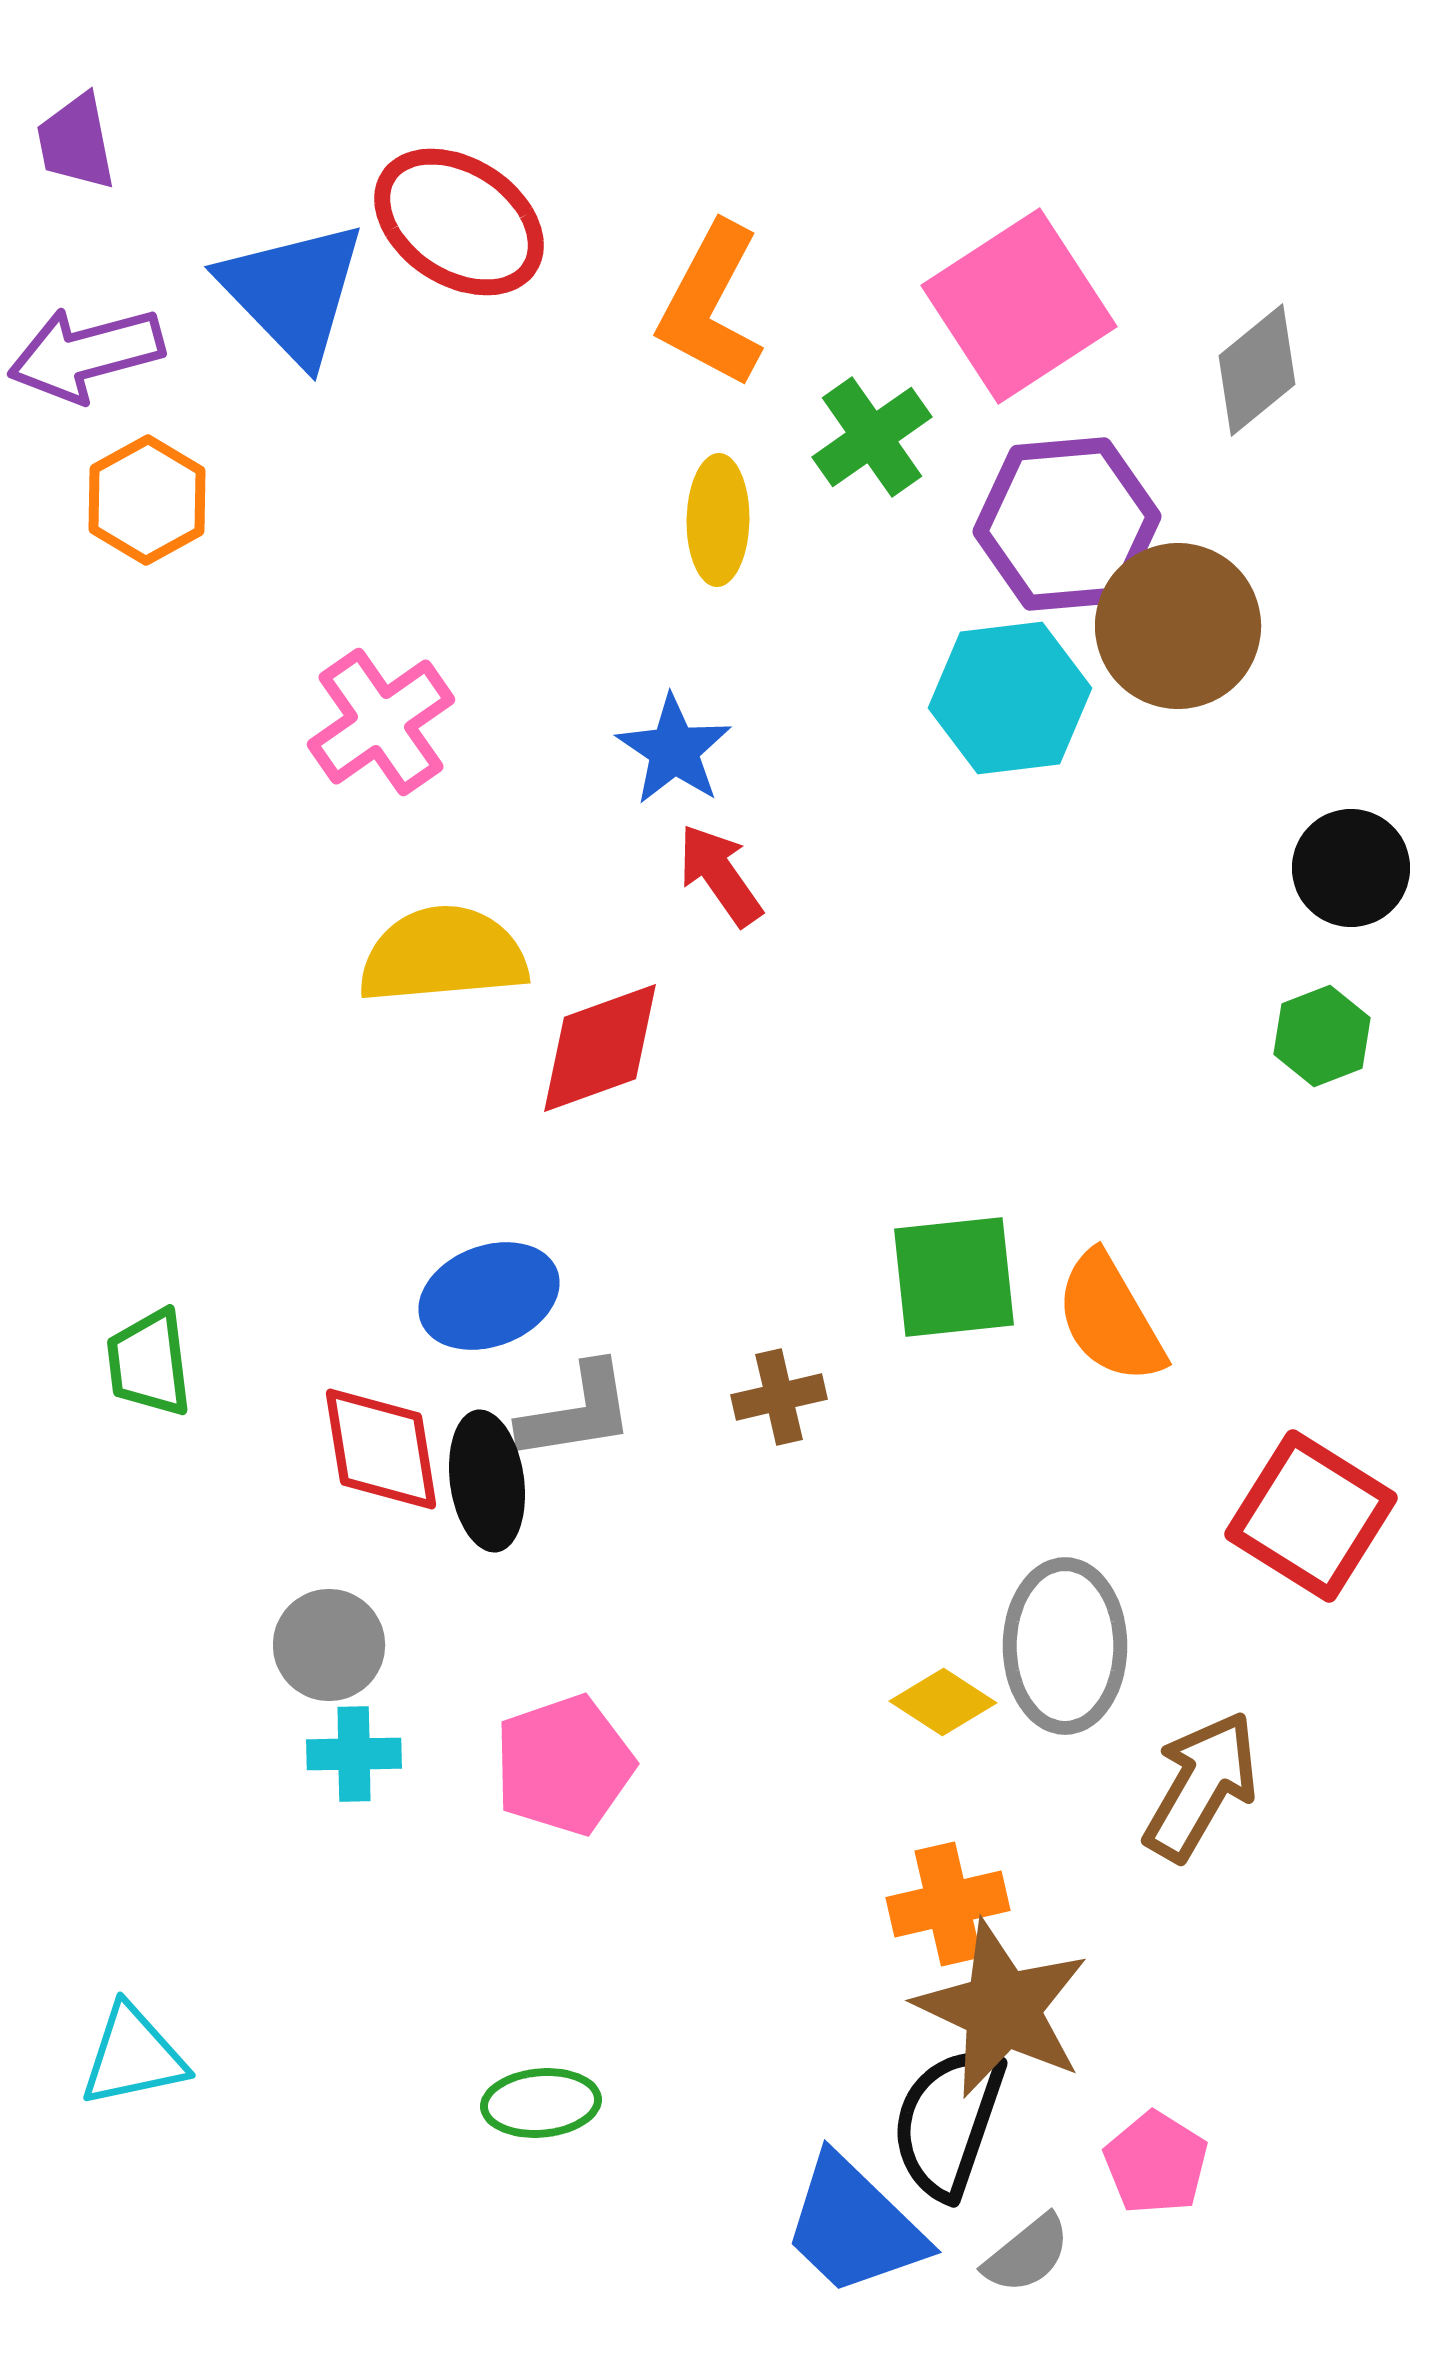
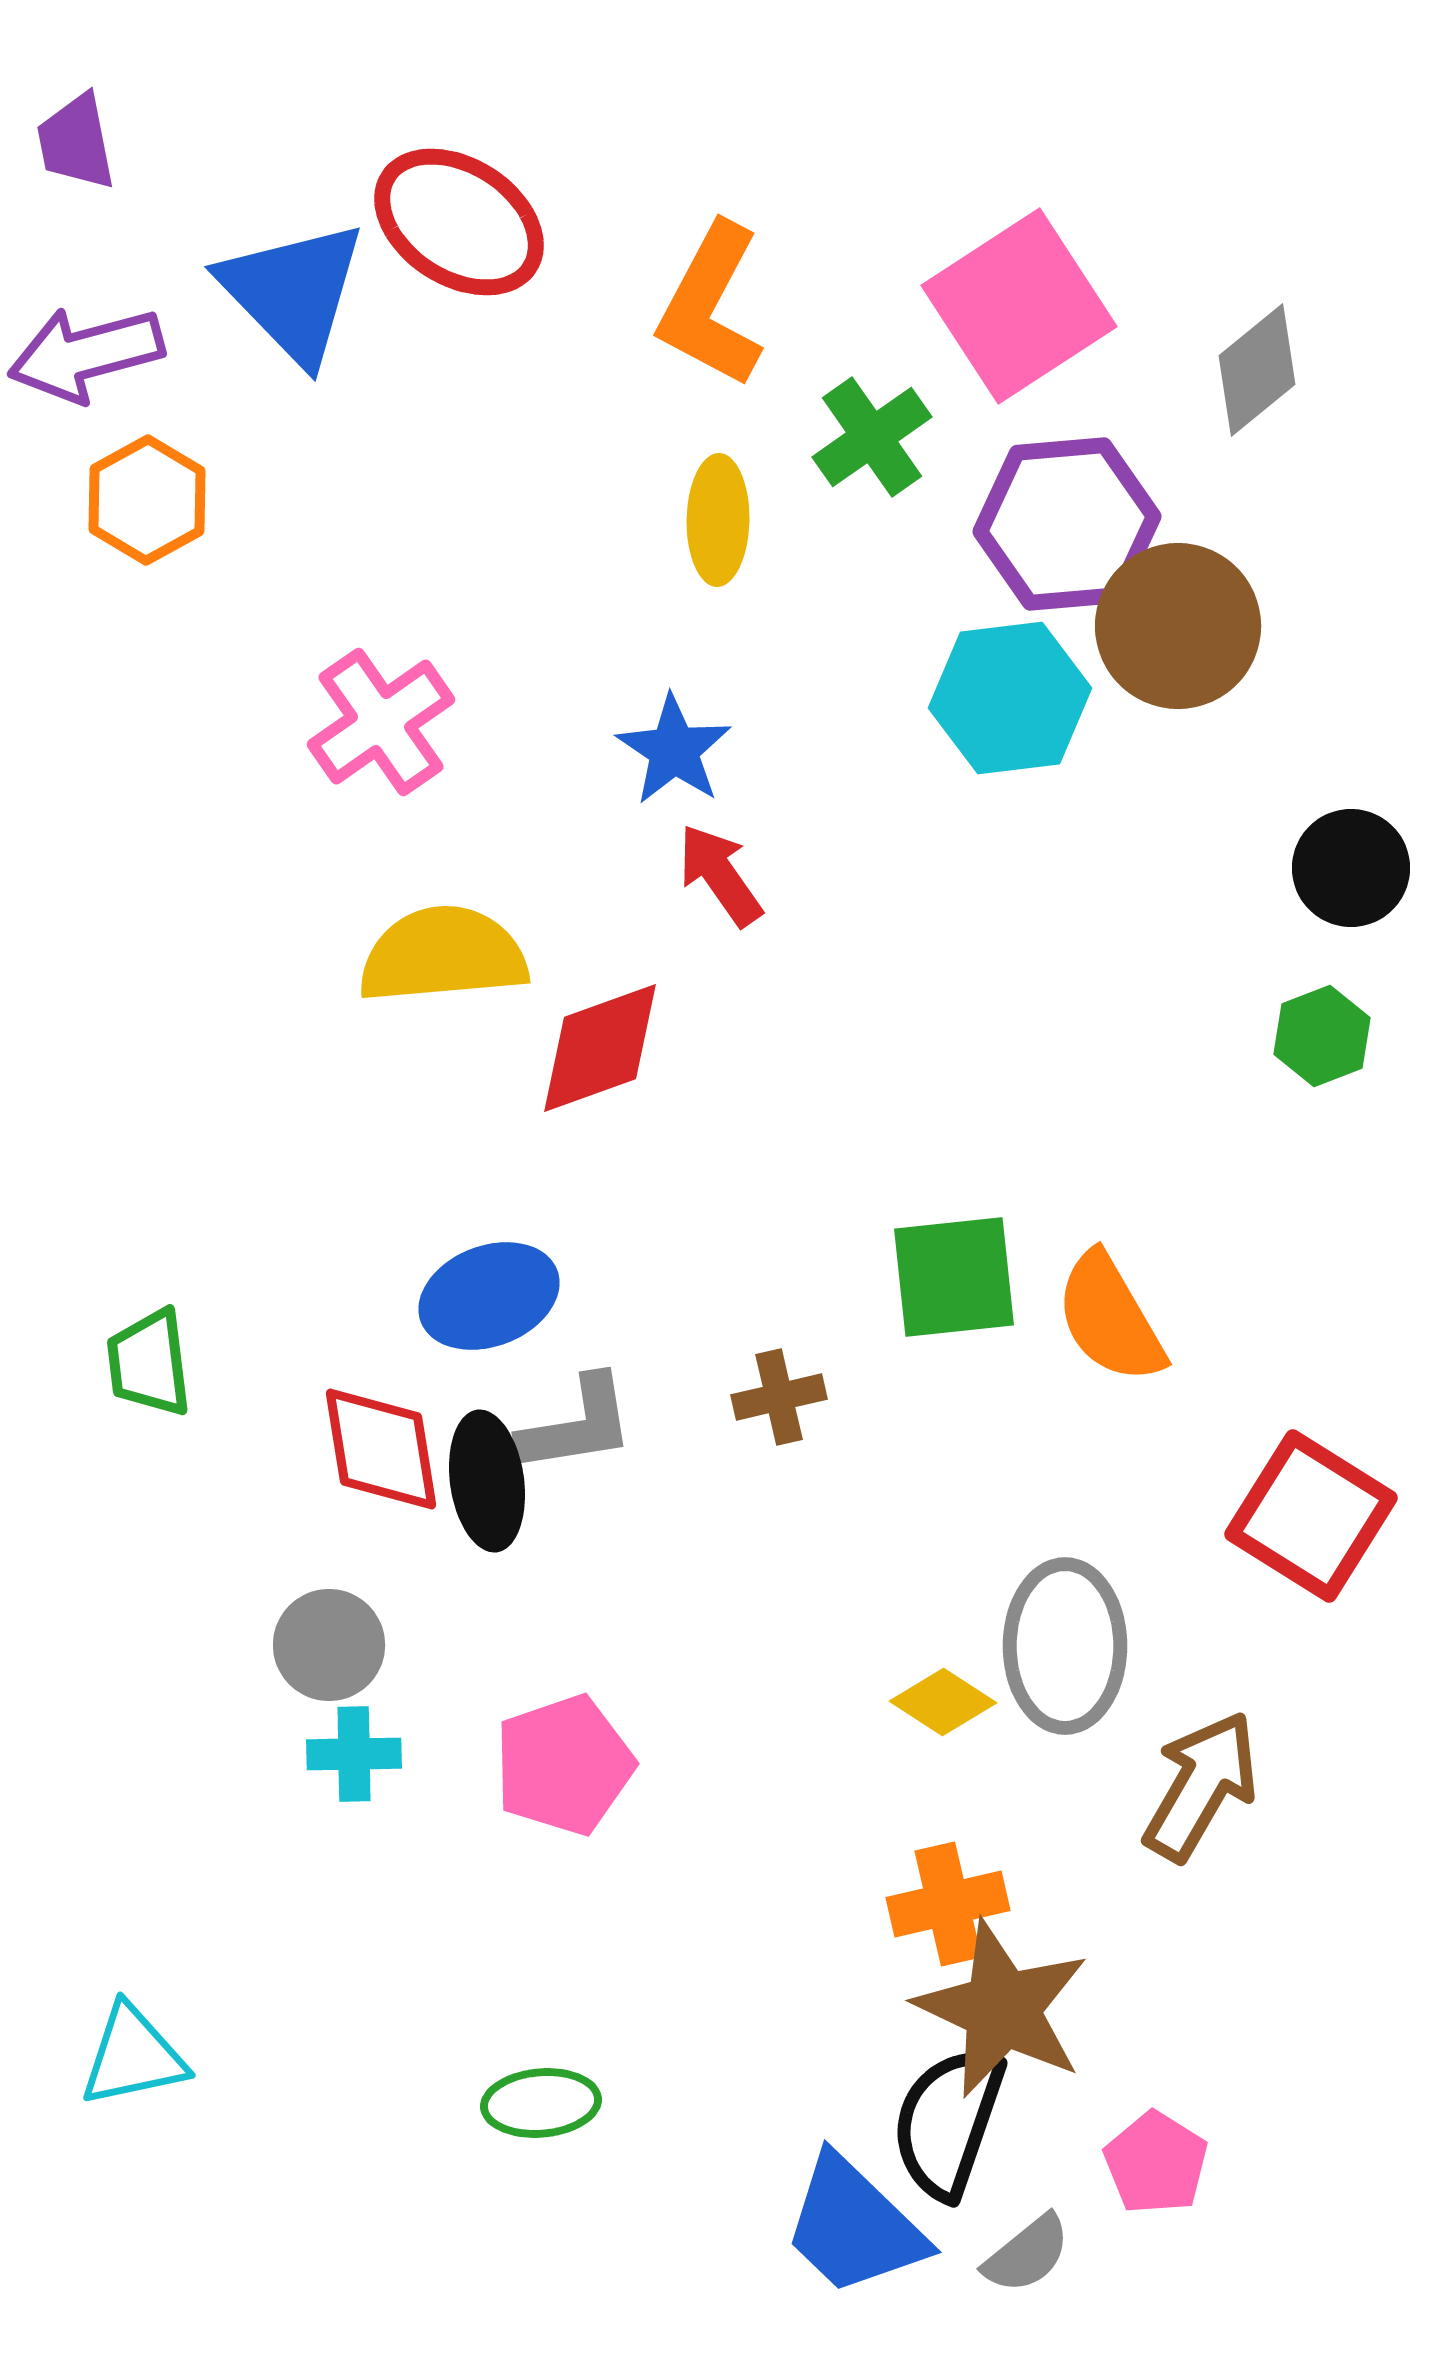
gray L-shape at (577, 1412): moved 13 px down
